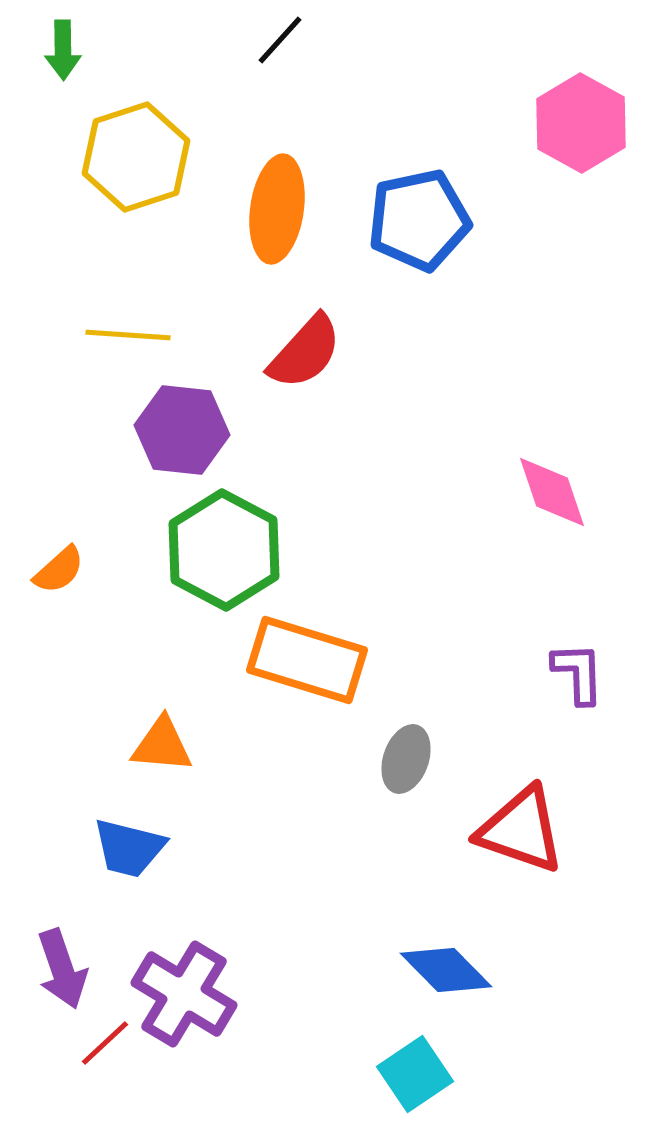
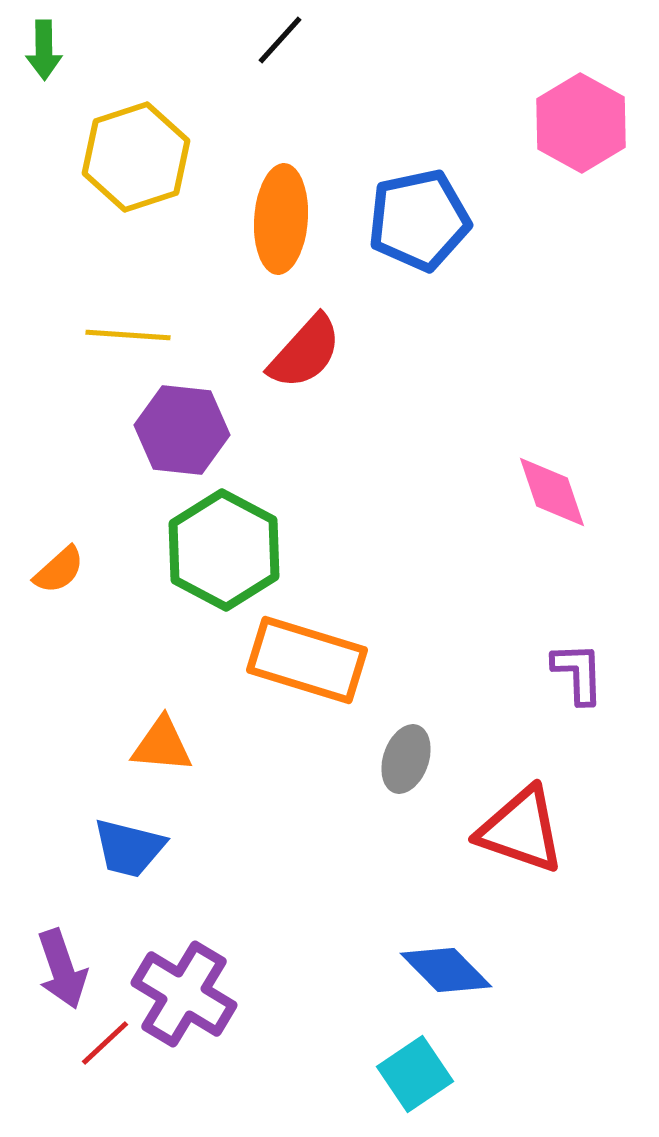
green arrow: moved 19 px left
orange ellipse: moved 4 px right, 10 px down; rotated 4 degrees counterclockwise
